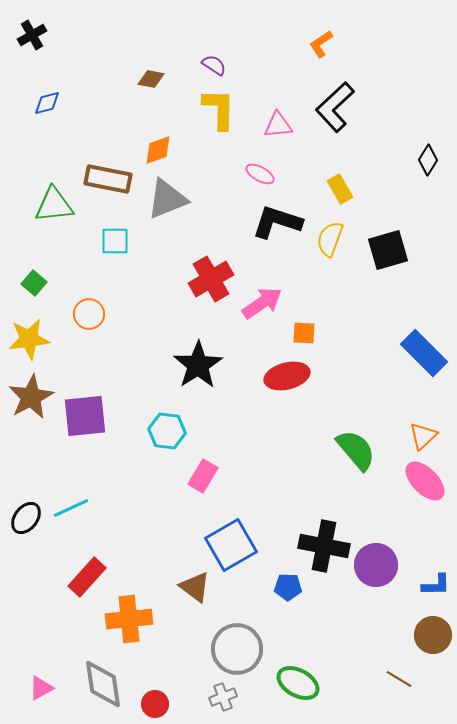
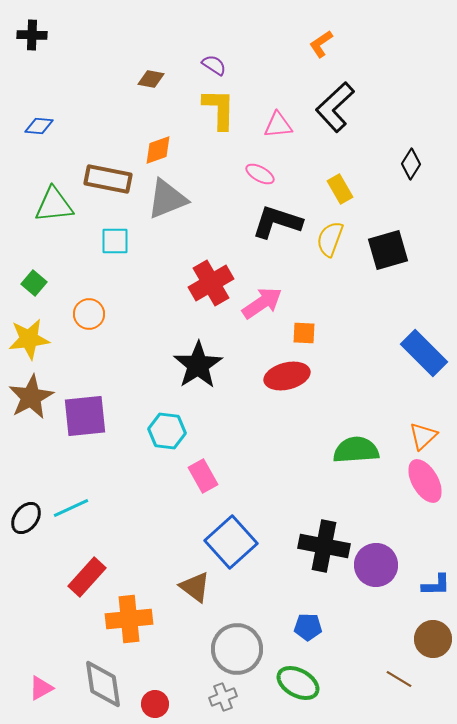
black cross at (32, 35): rotated 32 degrees clockwise
blue diamond at (47, 103): moved 8 px left, 23 px down; rotated 20 degrees clockwise
black diamond at (428, 160): moved 17 px left, 4 px down
red cross at (211, 279): moved 4 px down
green semicircle at (356, 450): rotated 54 degrees counterclockwise
pink rectangle at (203, 476): rotated 60 degrees counterclockwise
pink ellipse at (425, 481): rotated 15 degrees clockwise
blue square at (231, 545): moved 3 px up; rotated 12 degrees counterclockwise
blue pentagon at (288, 587): moved 20 px right, 40 px down
brown circle at (433, 635): moved 4 px down
